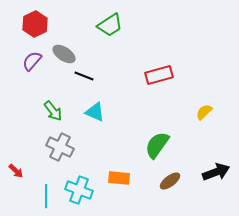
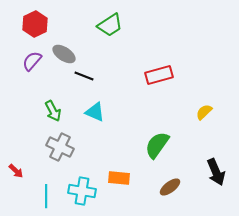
green arrow: rotated 10 degrees clockwise
black arrow: rotated 88 degrees clockwise
brown ellipse: moved 6 px down
cyan cross: moved 3 px right, 1 px down; rotated 12 degrees counterclockwise
